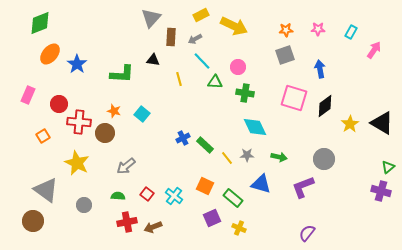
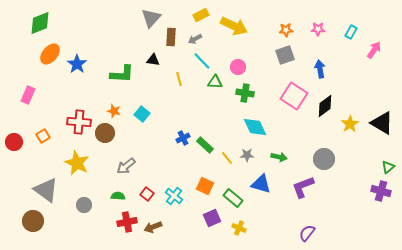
pink square at (294, 98): moved 2 px up; rotated 16 degrees clockwise
red circle at (59, 104): moved 45 px left, 38 px down
